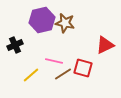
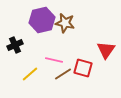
red triangle: moved 1 px right, 5 px down; rotated 30 degrees counterclockwise
pink line: moved 1 px up
yellow line: moved 1 px left, 1 px up
